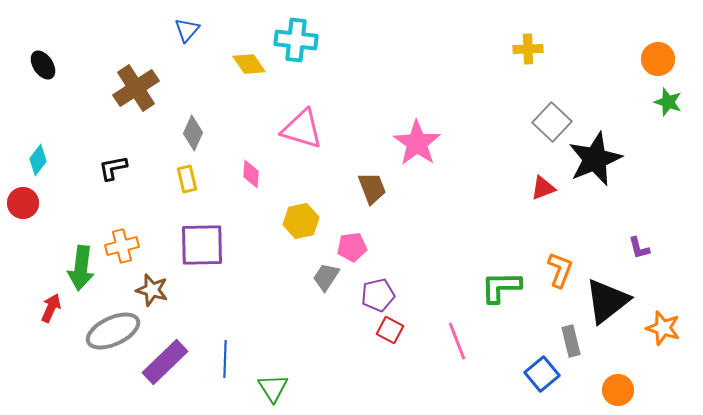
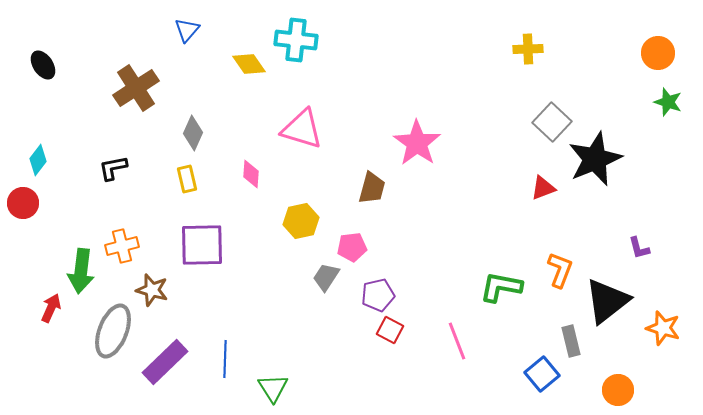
orange circle at (658, 59): moved 6 px up
brown trapezoid at (372, 188): rotated 36 degrees clockwise
green arrow at (81, 268): moved 3 px down
green L-shape at (501, 287): rotated 12 degrees clockwise
gray ellipse at (113, 331): rotated 44 degrees counterclockwise
